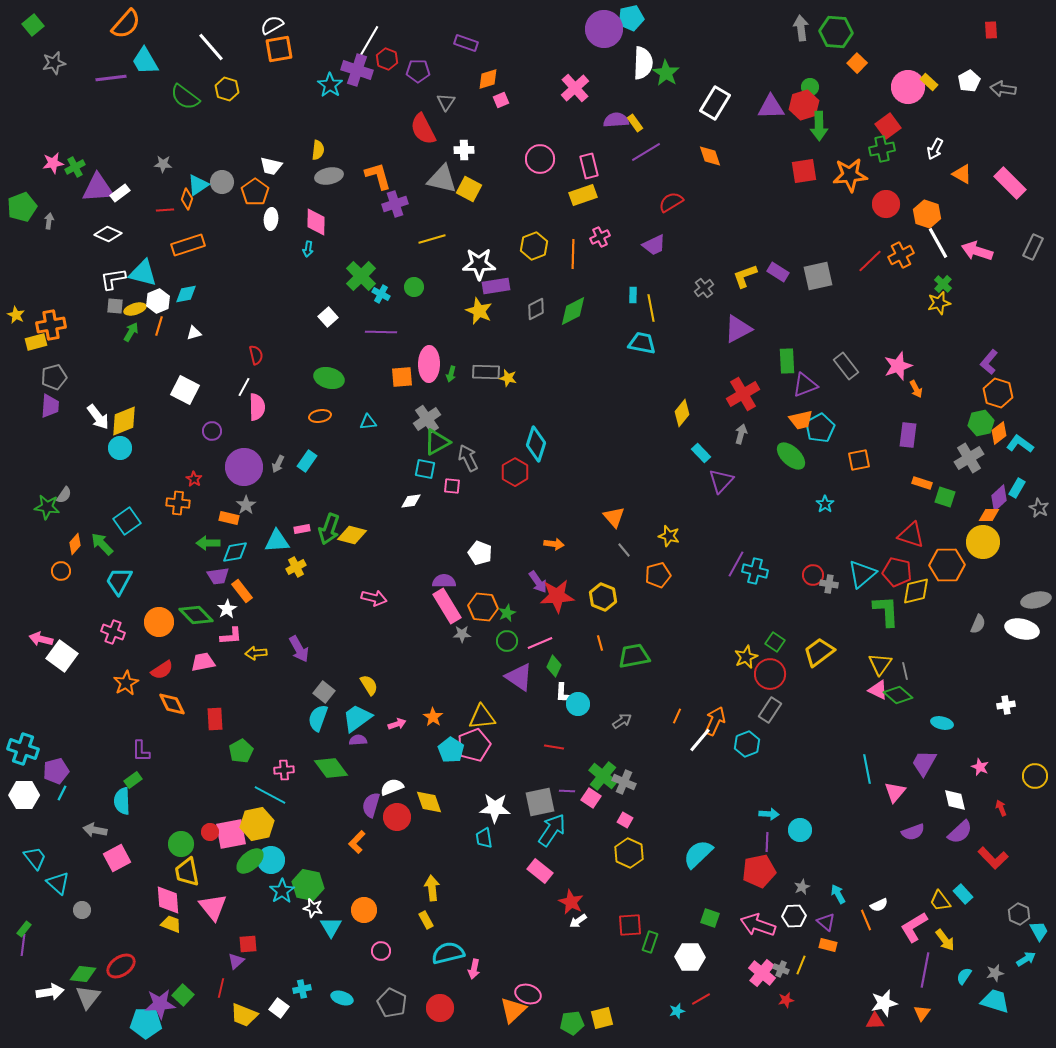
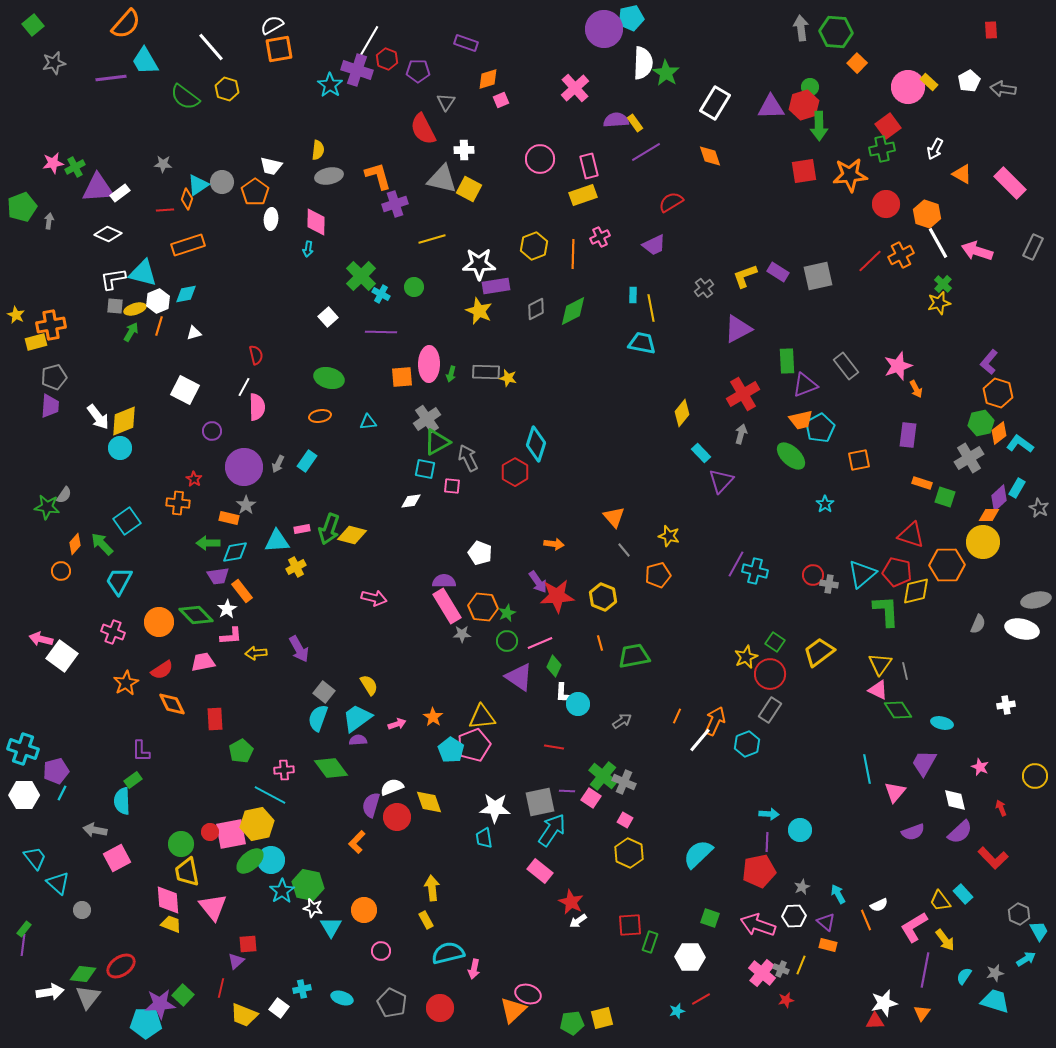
green diamond at (898, 695): moved 15 px down; rotated 16 degrees clockwise
